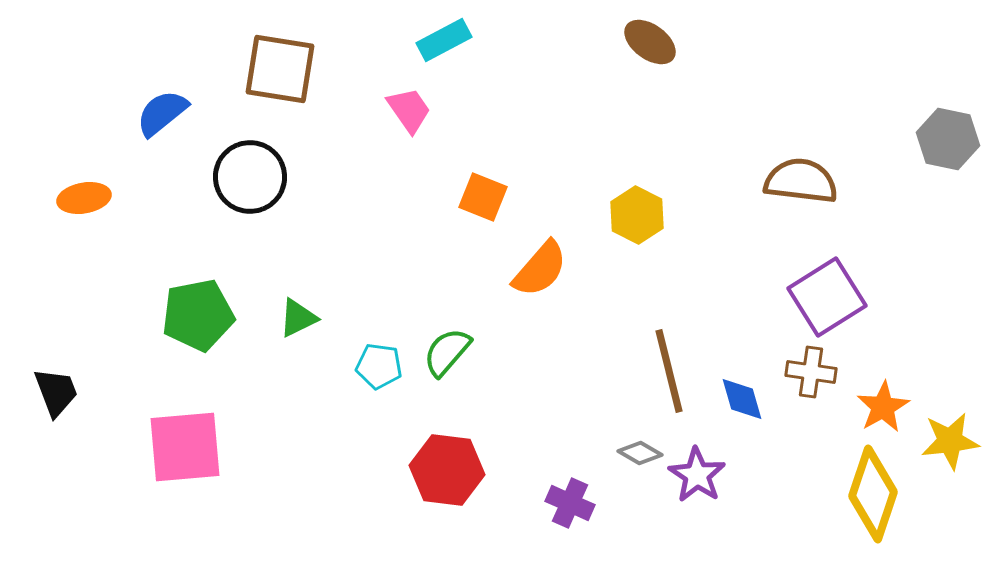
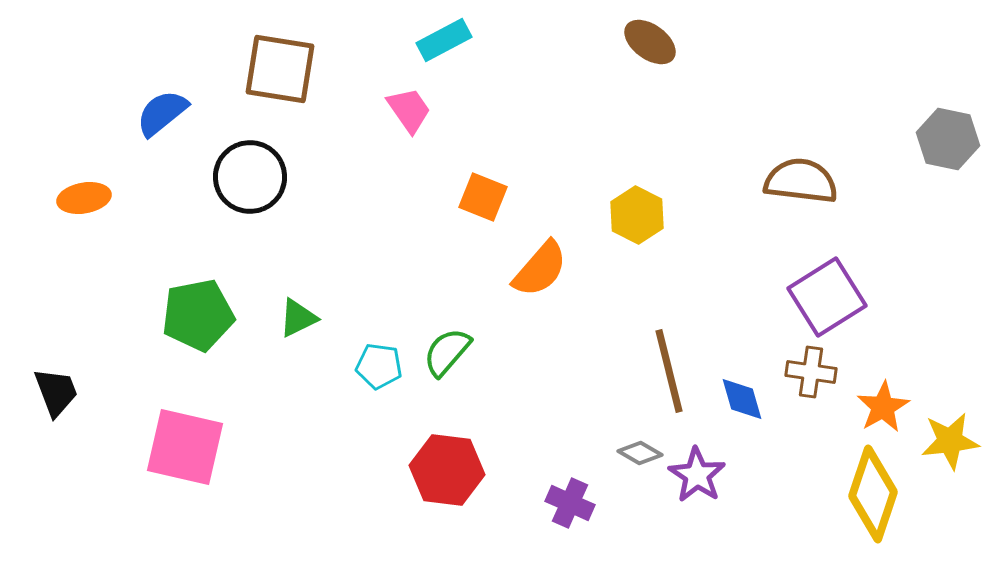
pink square: rotated 18 degrees clockwise
